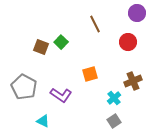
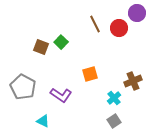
red circle: moved 9 px left, 14 px up
gray pentagon: moved 1 px left
